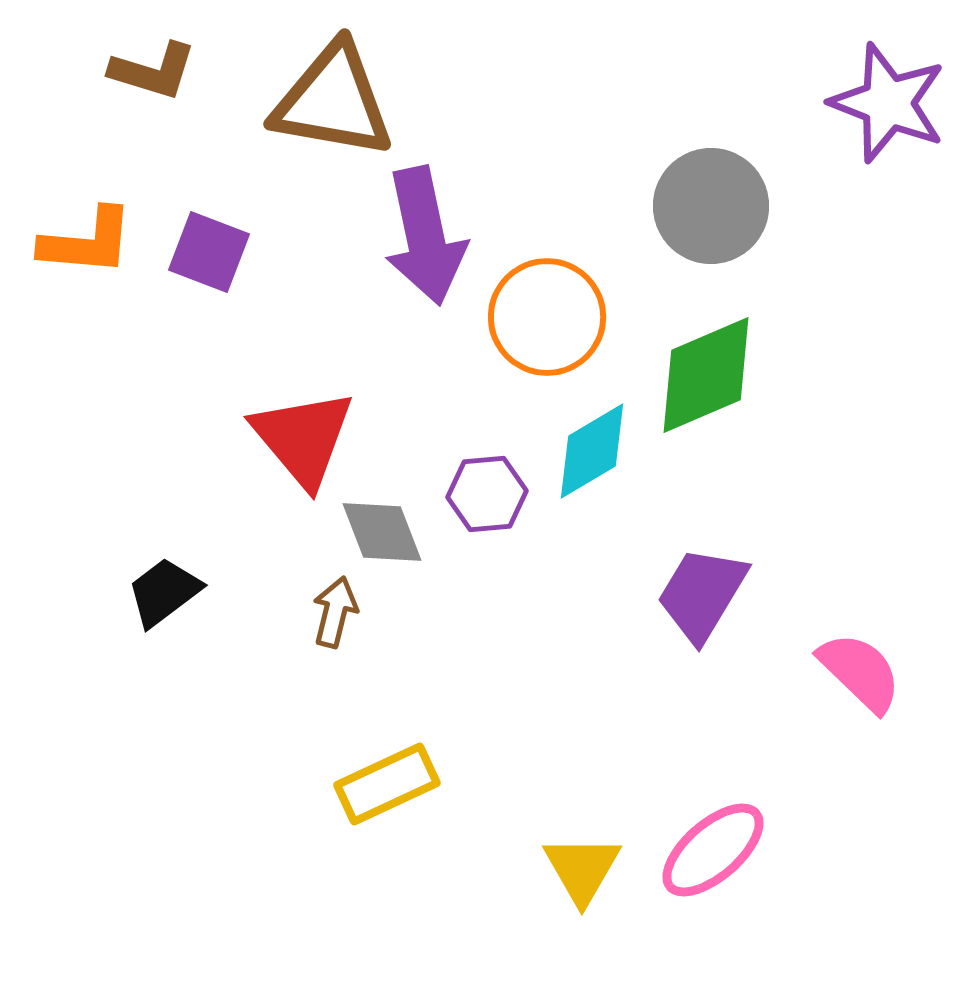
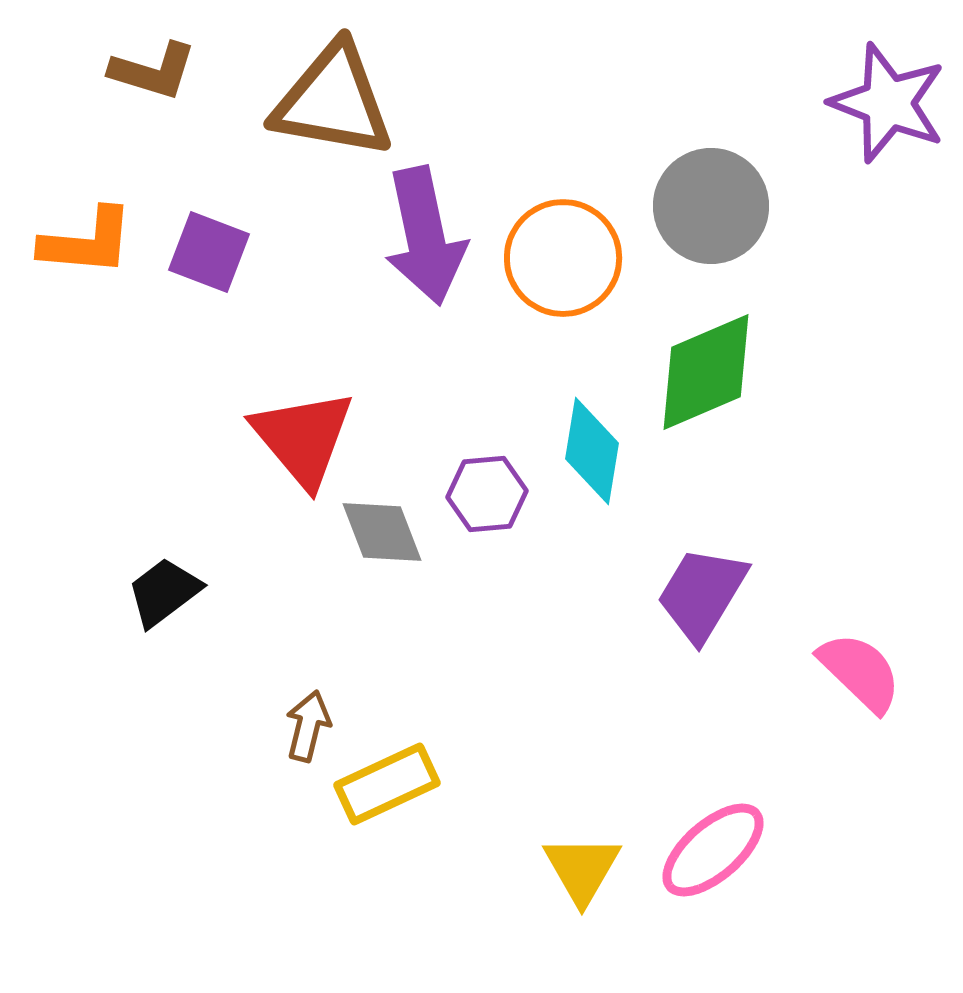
orange circle: moved 16 px right, 59 px up
green diamond: moved 3 px up
cyan diamond: rotated 50 degrees counterclockwise
brown arrow: moved 27 px left, 114 px down
